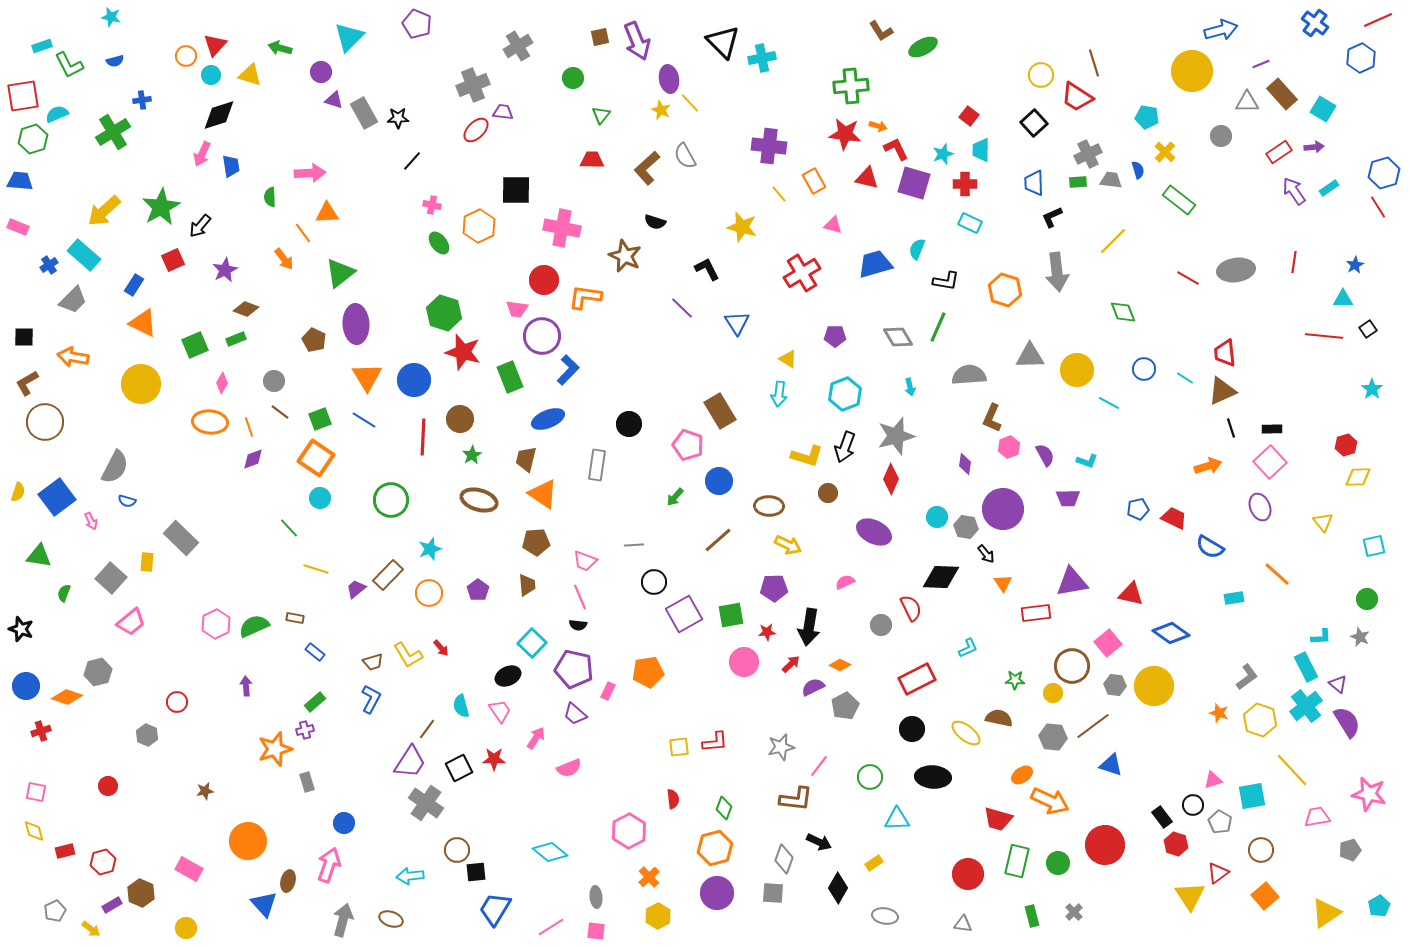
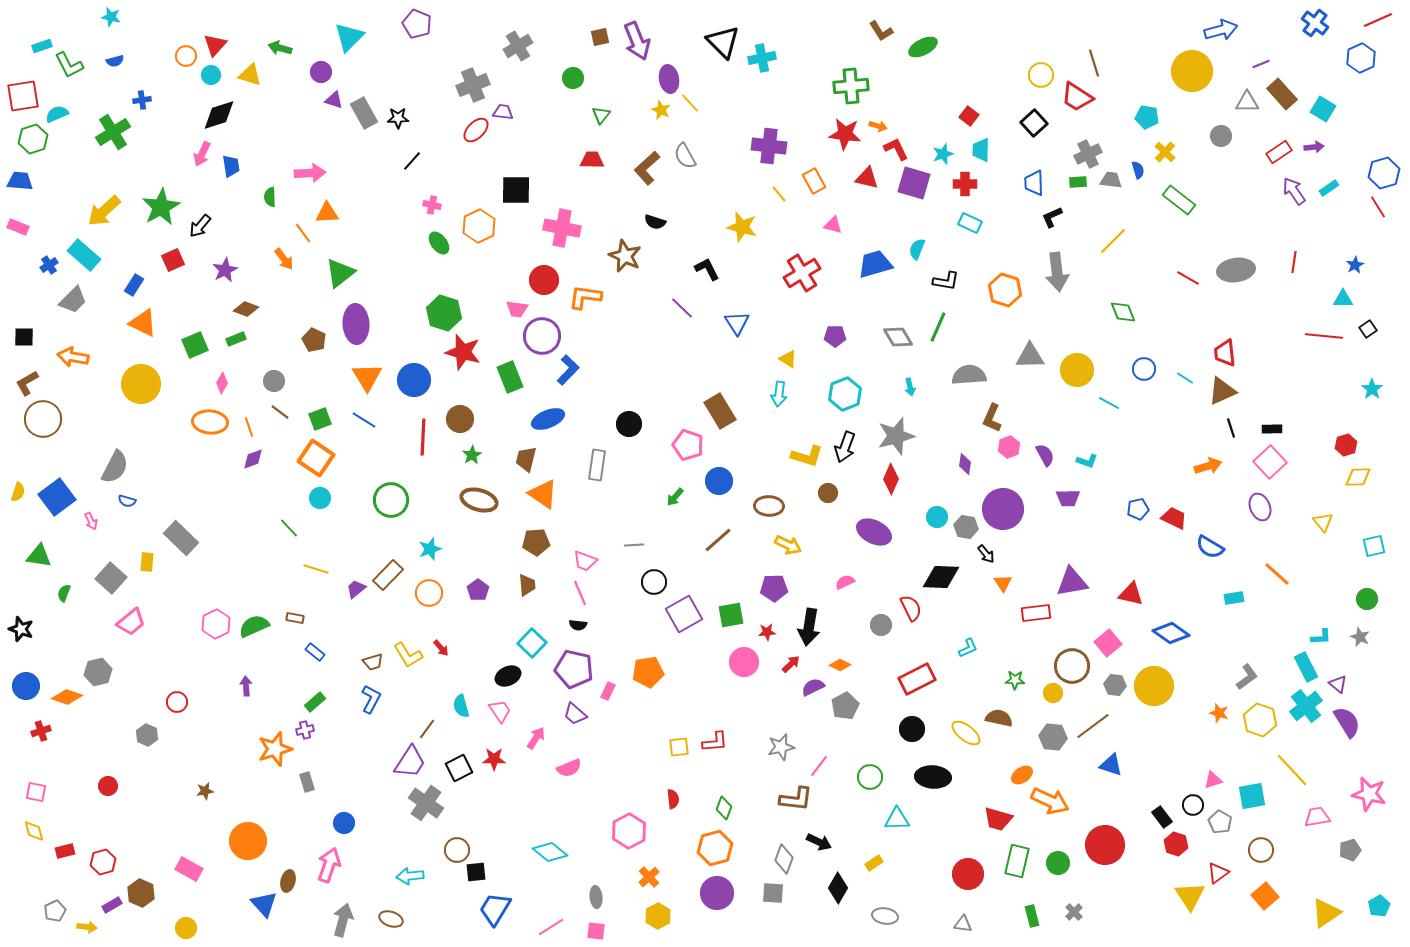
brown circle at (45, 422): moved 2 px left, 3 px up
pink line at (580, 597): moved 4 px up
yellow arrow at (91, 929): moved 4 px left, 2 px up; rotated 30 degrees counterclockwise
